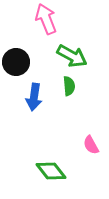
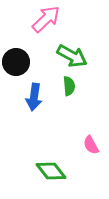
pink arrow: rotated 68 degrees clockwise
